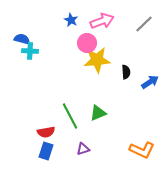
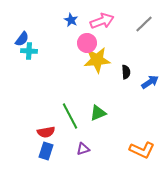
blue semicircle: rotated 112 degrees clockwise
cyan cross: moved 1 px left
